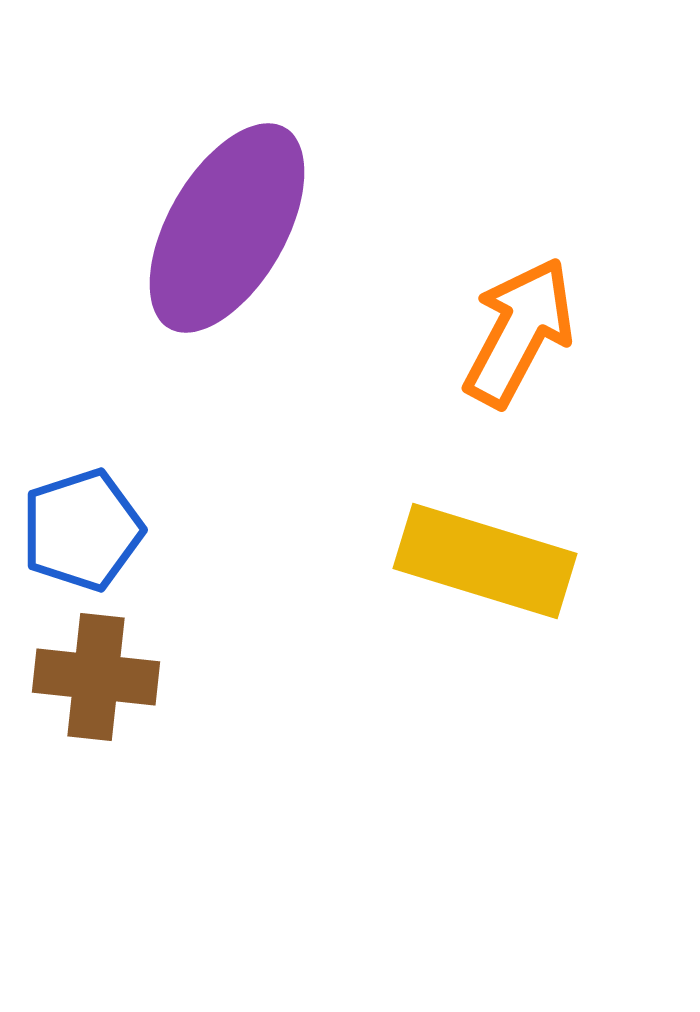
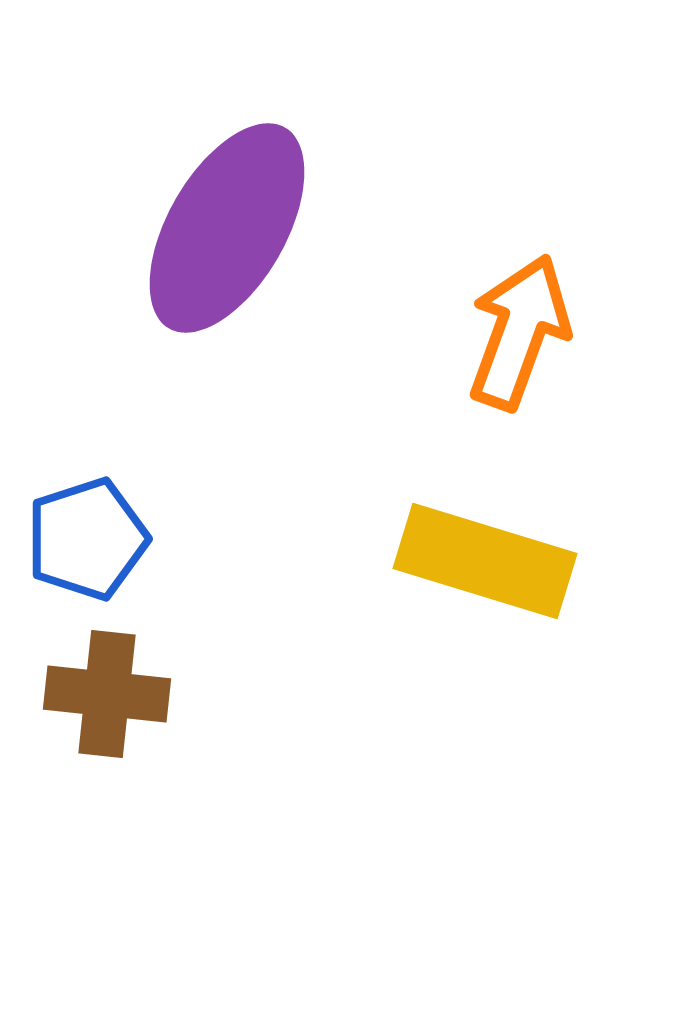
orange arrow: rotated 8 degrees counterclockwise
blue pentagon: moved 5 px right, 9 px down
brown cross: moved 11 px right, 17 px down
